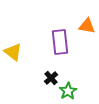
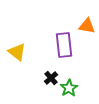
purple rectangle: moved 4 px right, 3 px down
yellow triangle: moved 4 px right
green star: moved 1 px right, 3 px up
